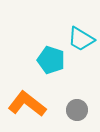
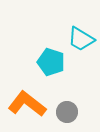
cyan pentagon: moved 2 px down
gray circle: moved 10 px left, 2 px down
